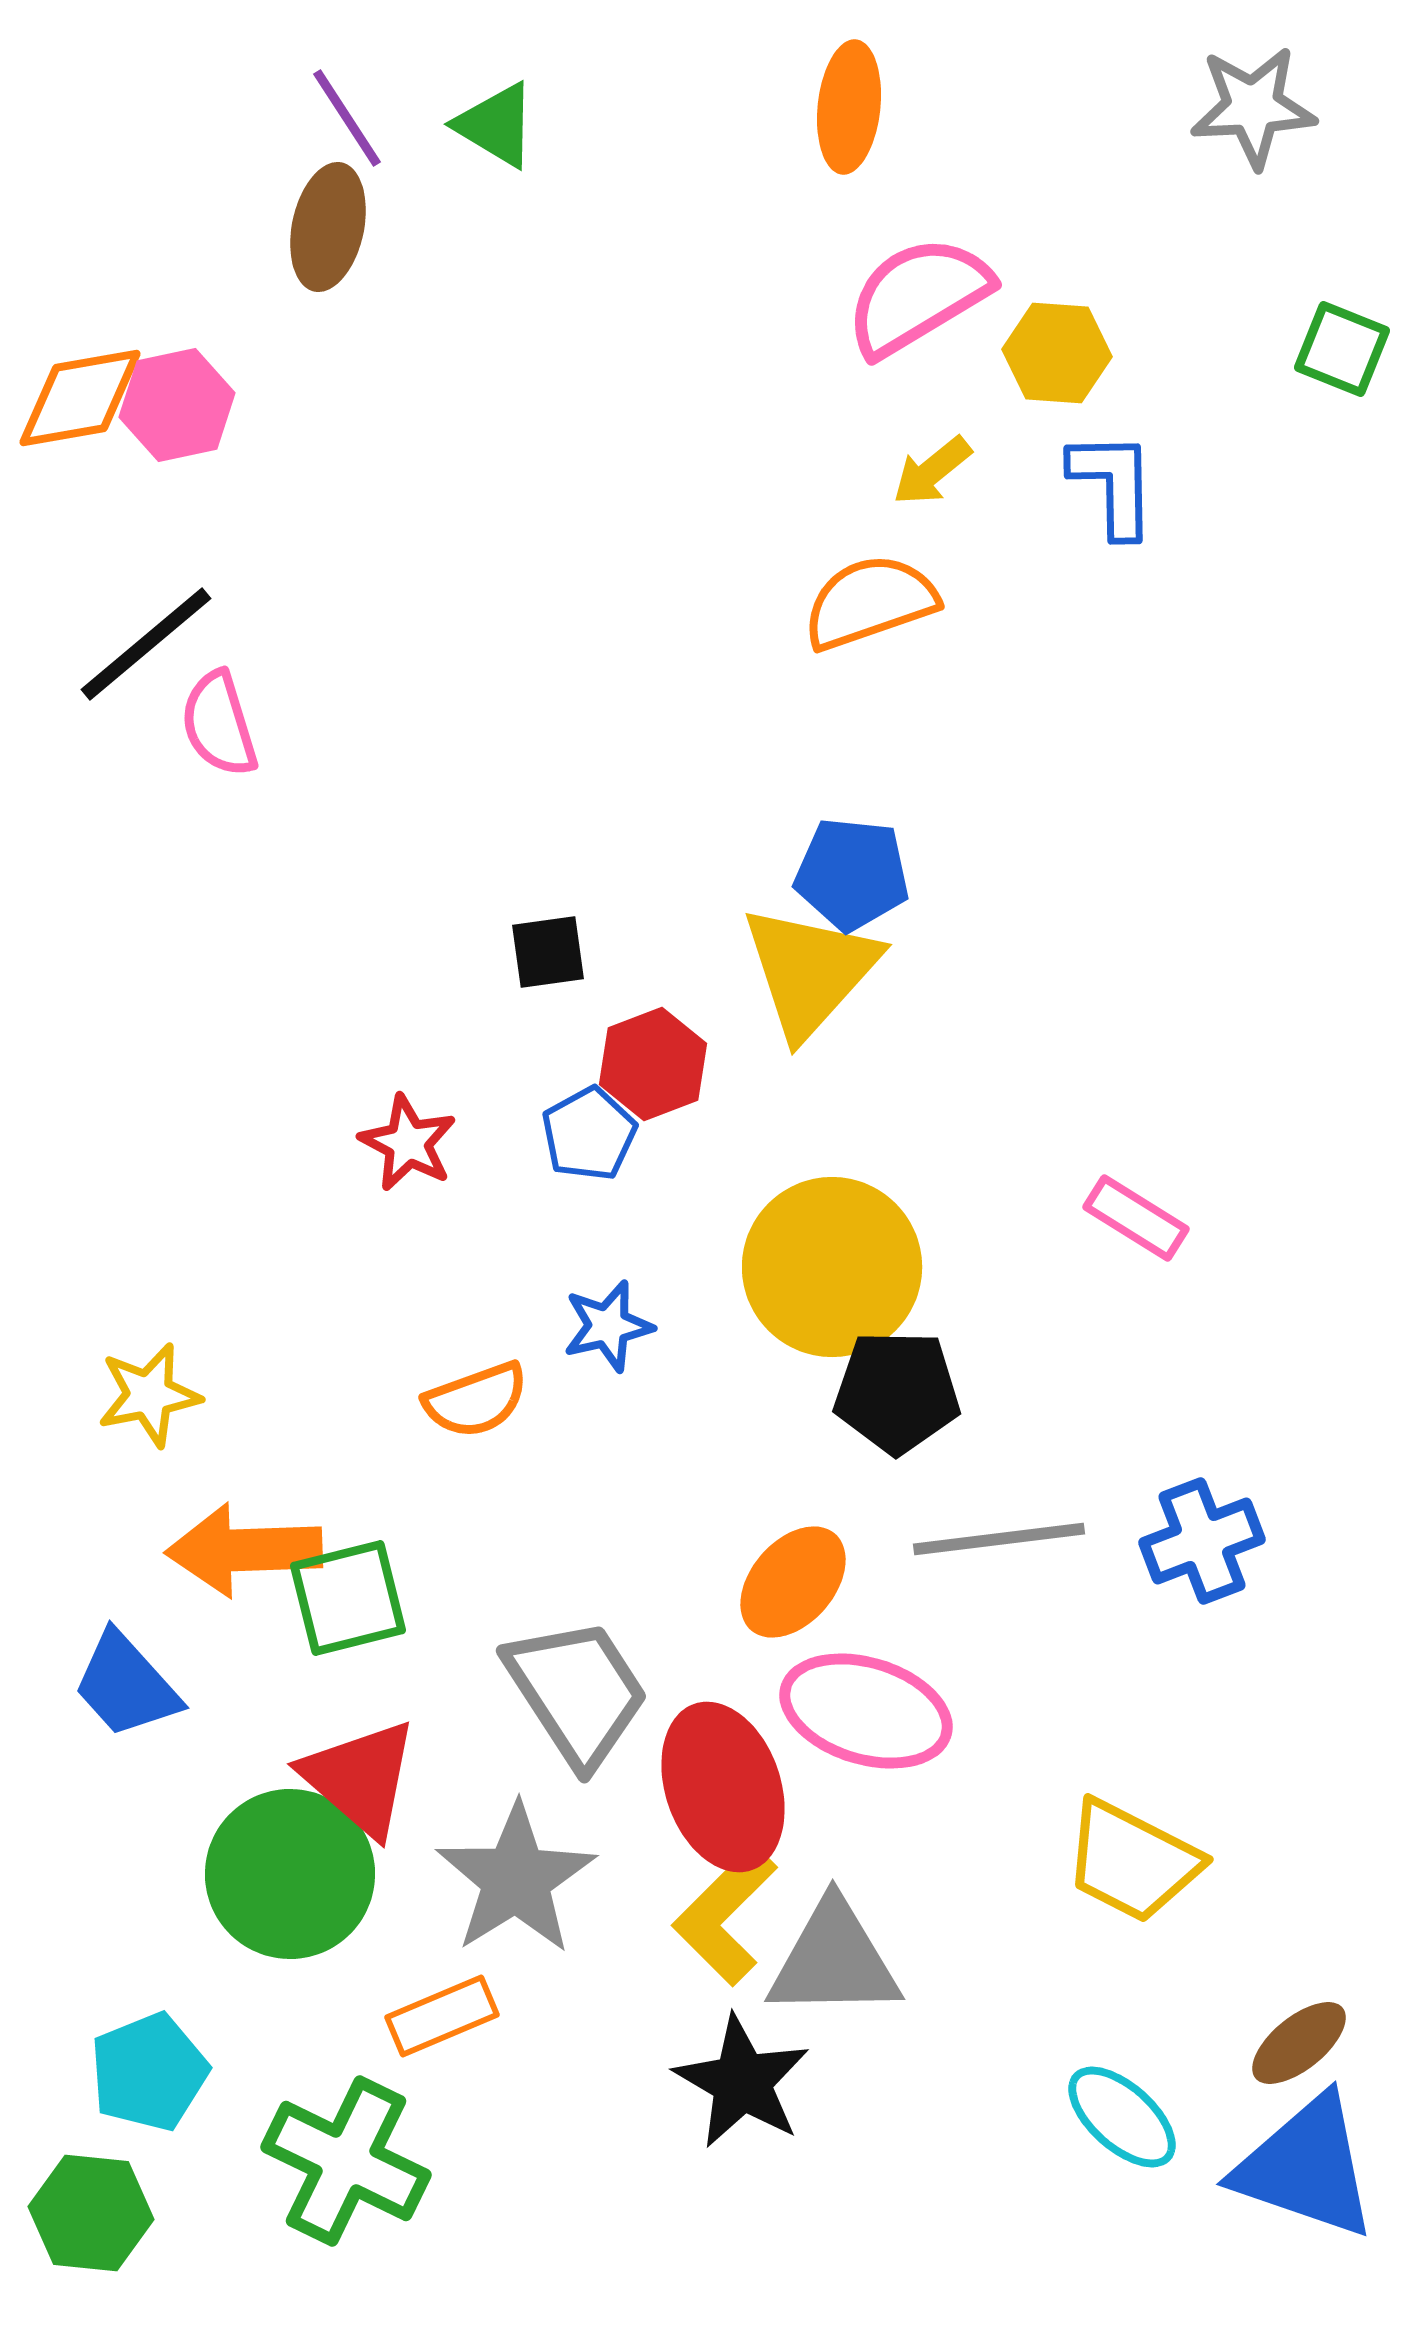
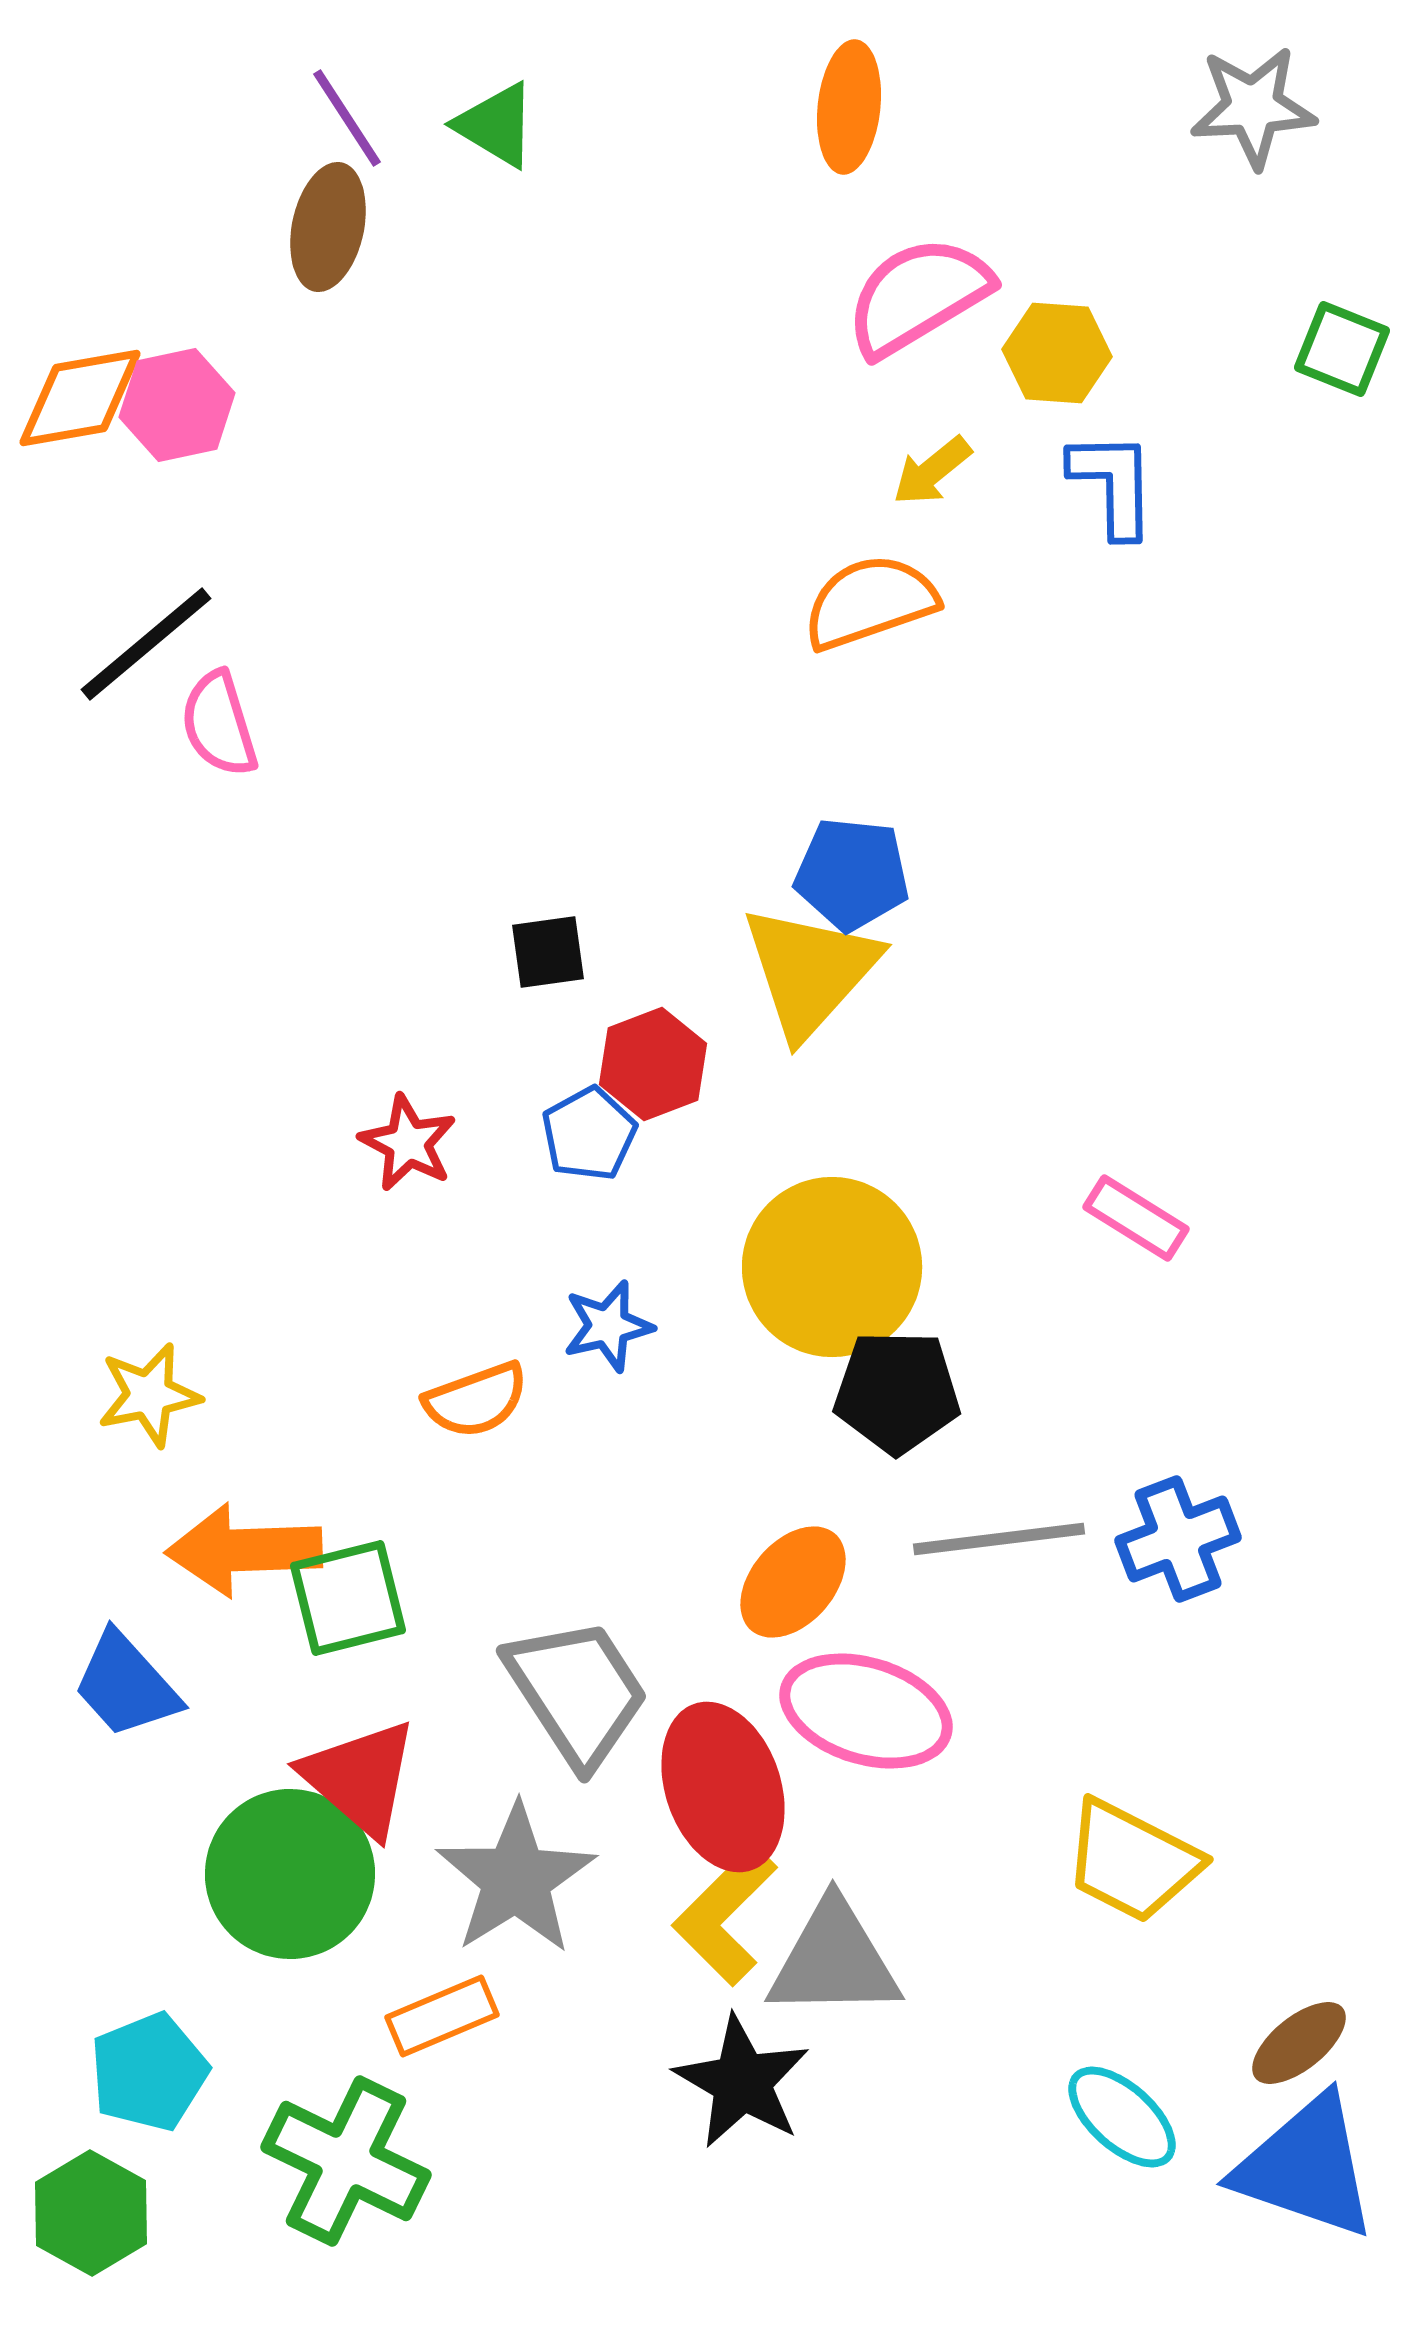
blue cross at (1202, 1541): moved 24 px left, 2 px up
green hexagon at (91, 2213): rotated 23 degrees clockwise
